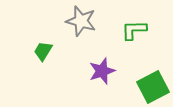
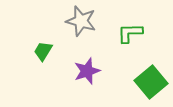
green L-shape: moved 4 px left, 3 px down
purple star: moved 15 px left
green square: moved 2 px left, 5 px up; rotated 12 degrees counterclockwise
